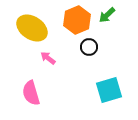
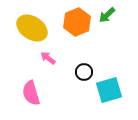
orange hexagon: moved 2 px down
black circle: moved 5 px left, 25 px down
